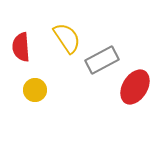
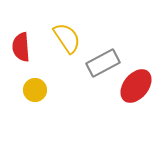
gray rectangle: moved 1 px right, 3 px down
red ellipse: moved 1 px right, 1 px up; rotated 8 degrees clockwise
